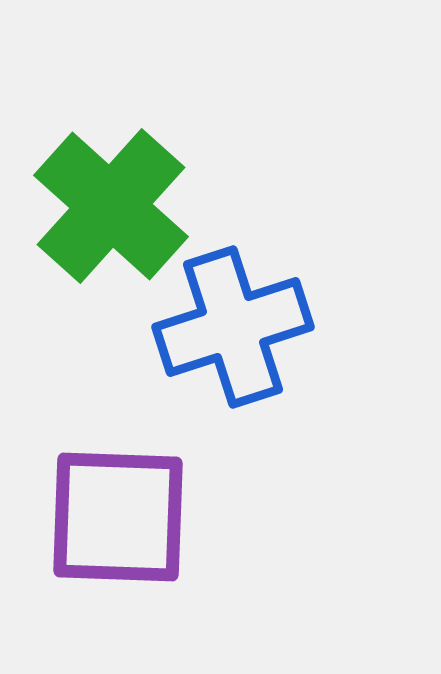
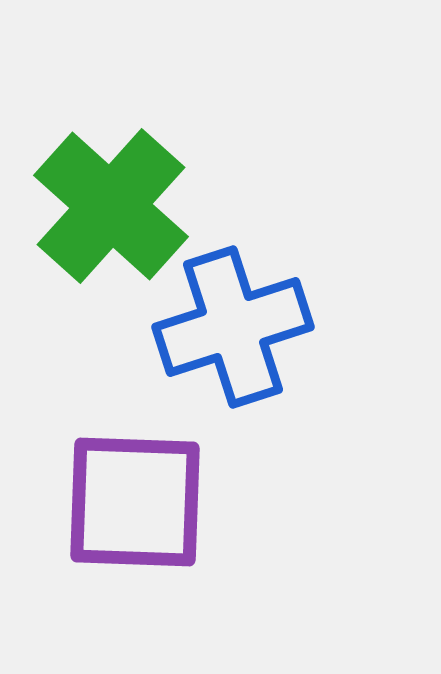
purple square: moved 17 px right, 15 px up
